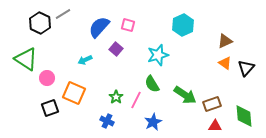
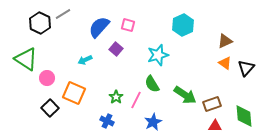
black square: rotated 24 degrees counterclockwise
